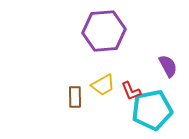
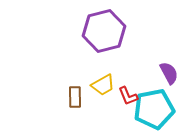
purple hexagon: rotated 9 degrees counterclockwise
purple semicircle: moved 1 px right, 7 px down
red L-shape: moved 3 px left, 5 px down
cyan pentagon: moved 2 px right, 1 px up
